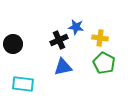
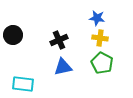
blue star: moved 21 px right, 9 px up
black circle: moved 9 px up
green pentagon: moved 2 px left
